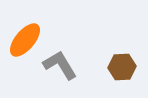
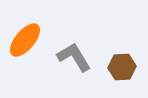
gray L-shape: moved 14 px right, 8 px up
